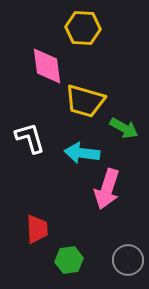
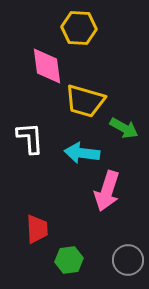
yellow hexagon: moved 4 px left
white L-shape: rotated 12 degrees clockwise
pink arrow: moved 2 px down
